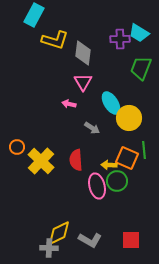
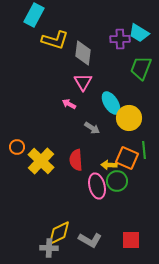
pink arrow: rotated 16 degrees clockwise
